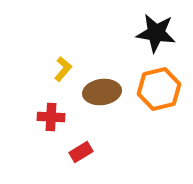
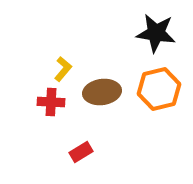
red cross: moved 15 px up
